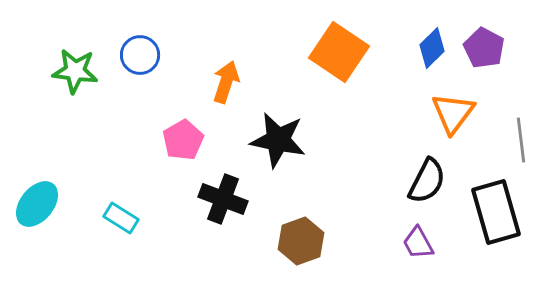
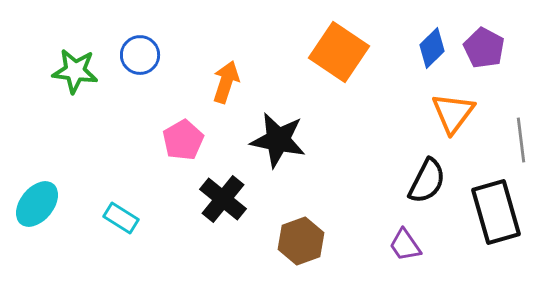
black cross: rotated 18 degrees clockwise
purple trapezoid: moved 13 px left, 2 px down; rotated 6 degrees counterclockwise
